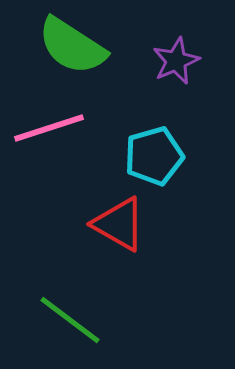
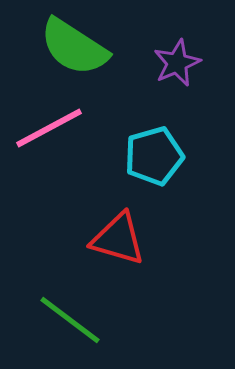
green semicircle: moved 2 px right, 1 px down
purple star: moved 1 px right, 2 px down
pink line: rotated 10 degrees counterclockwise
red triangle: moved 1 px left, 15 px down; rotated 14 degrees counterclockwise
